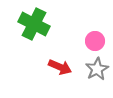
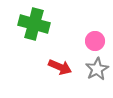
green cross: rotated 12 degrees counterclockwise
